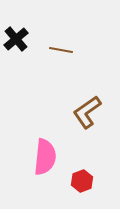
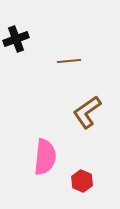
black cross: rotated 20 degrees clockwise
brown line: moved 8 px right, 11 px down; rotated 15 degrees counterclockwise
red hexagon: rotated 15 degrees counterclockwise
